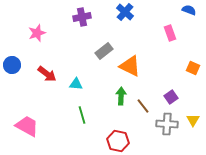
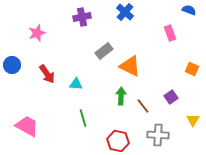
orange square: moved 1 px left, 1 px down
red arrow: rotated 18 degrees clockwise
green line: moved 1 px right, 3 px down
gray cross: moved 9 px left, 11 px down
